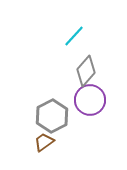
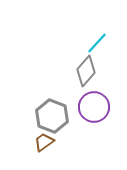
cyan line: moved 23 px right, 7 px down
purple circle: moved 4 px right, 7 px down
gray hexagon: rotated 12 degrees counterclockwise
